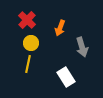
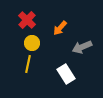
orange arrow: rotated 21 degrees clockwise
yellow circle: moved 1 px right
gray arrow: rotated 84 degrees clockwise
white rectangle: moved 3 px up
